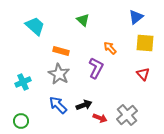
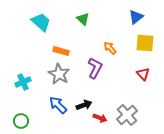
green triangle: moved 1 px up
cyan trapezoid: moved 6 px right, 4 px up
purple L-shape: moved 1 px left
